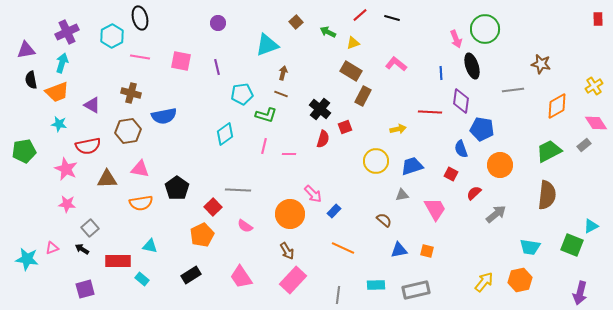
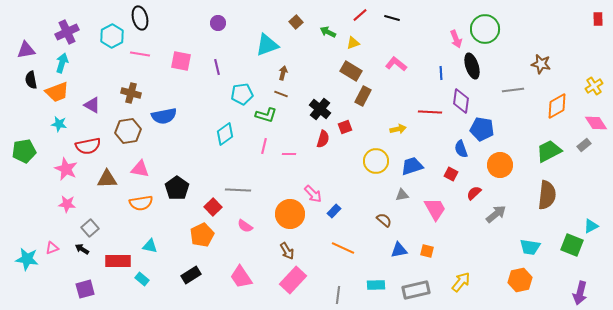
pink line at (140, 57): moved 3 px up
yellow arrow at (484, 282): moved 23 px left
